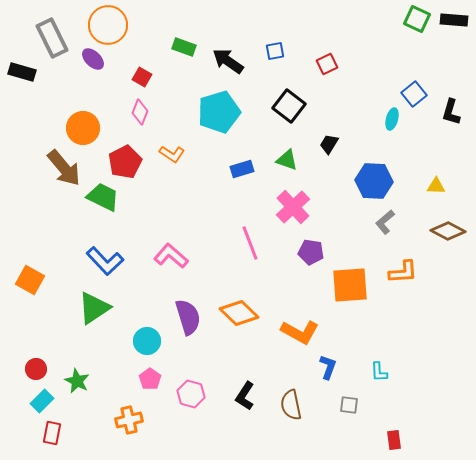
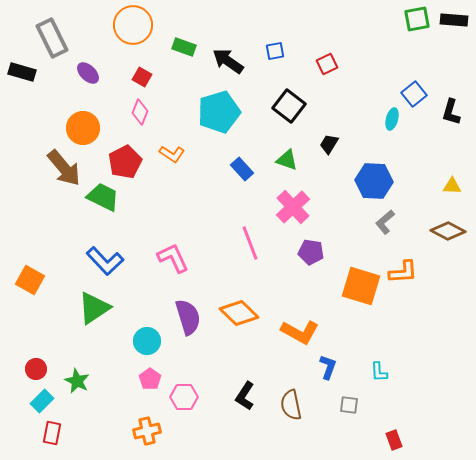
green square at (417, 19): rotated 36 degrees counterclockwise
orange circle at (108, 25): moved 25 px right
purple ellipse at (93, 59): moved 5 px left, 14 px down
blue rectangle at (242, 169): rotated 65 degrees clockwise
yellow triangle at (436, 186): moved 16 px right
pink L-shape at (171, 256): moved 2 px right, 2 px down; rotated 24 degrees clockwise
orange square at (350, 285): moved 11 px right, 1 px down; rotated 21 degrees clockwise
pink hexagon at (191, 394): moved 7 px left, 3 px down; rotated 16 degrees counterclockwise
orange cross at (129, 420): moved 18 px right, 11 px down
red rectangle at (394, 440): rotated 12 degrees counterclockwise
